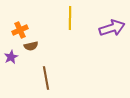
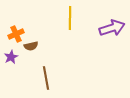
orange cross: moved 4 px left, 4 px down
